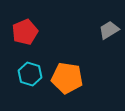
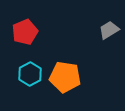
cyan hexagon: rotated 15 degrees clockwise
orange pentagon: moved 2 px left, 1 px up
